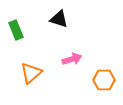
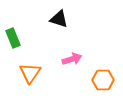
green rectangle: moved 3 px left, 8 px down
orange triangle: moved 1 px left; rotated 15 degrees counterclockwise
orange hexagon: moved 1 px left
